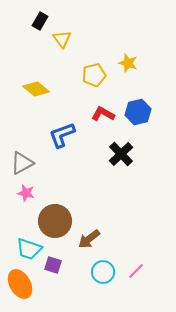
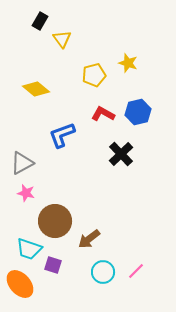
orange ellipse: rotated 12 degrees counterclockwise
